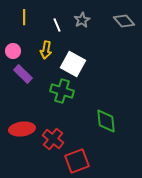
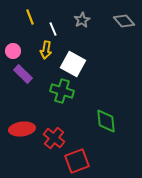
yellow line: moved 6 px right; rotated 21 degrees counterclockwise
white line: moved 4 px left, 4 px down
red cross: moved 1 px right, 1 px up
